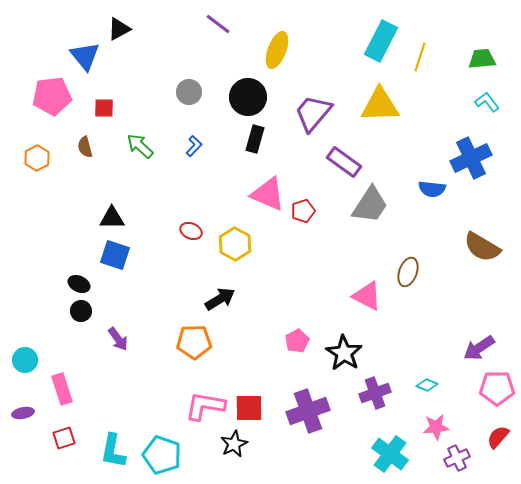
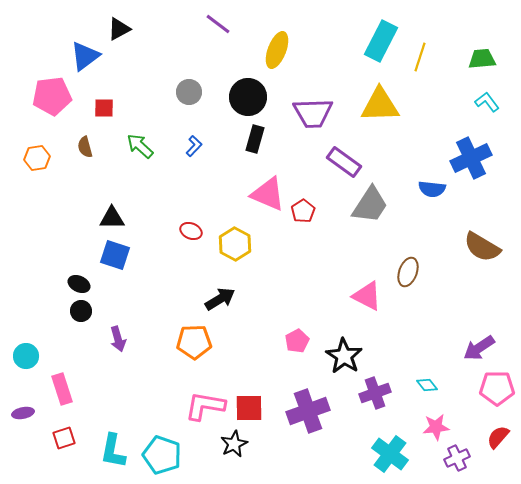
blue triangle at (85, 56): rotated 32 degrees clockwise
purple trapezoid at (313, 113): rotated 132 degrees counterclockwise
orange hexagon at (37, 158): rotated 20 degrees clockwise
red pentagon at (303, 211): rotated 15 degrees counterclockwise
purple arrow at (118, 339): rotated 20 degrees clockwise
black star at (344, 353): moved 3 px down
cyan circle at (25, 360): moved 1 px right, 4 px up
cyan diamond at (427, 385): rotated 30 degrees clockwise
